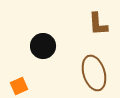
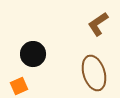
brown L-shape: rotated 60 degrees clockwise
black circle: moved 10 px left, 8 px down
